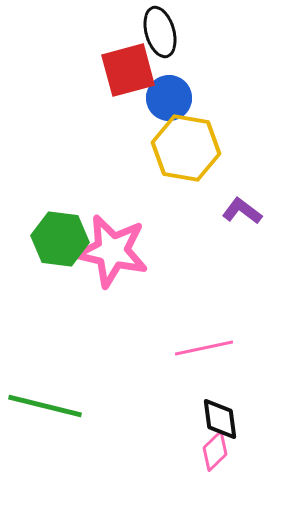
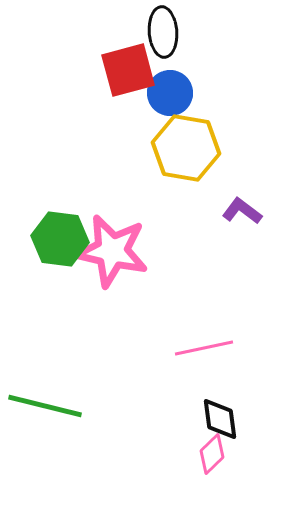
black ellipse: moved 3 px right; rotated 12 degrees clockwise
blue circle: moved 1 px right, 5 px up
pink diamond: moved 3 px left, 3 px down
